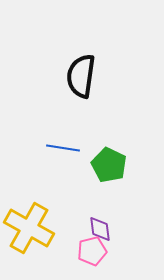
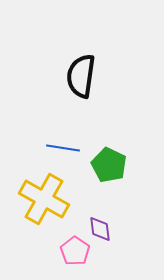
yellow cross: moved 15 px right, 29 px up
pink pentagon: moved 17 px left; rotated 24 degrees counterclockwise
